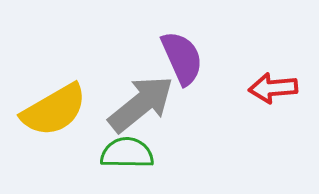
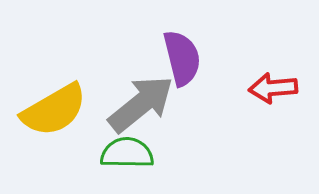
purple semicircle: rotated 10 degrees clockwise
